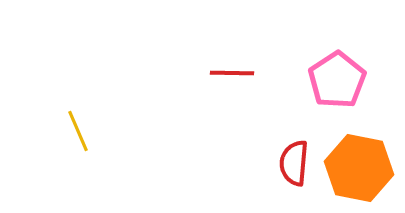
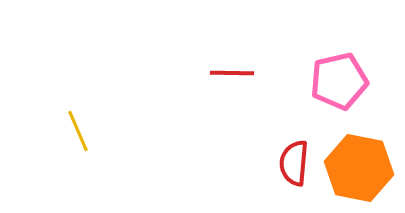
pink pentagon: moved 2 px right, 1 px down; rotated 20 degrees clockwise
